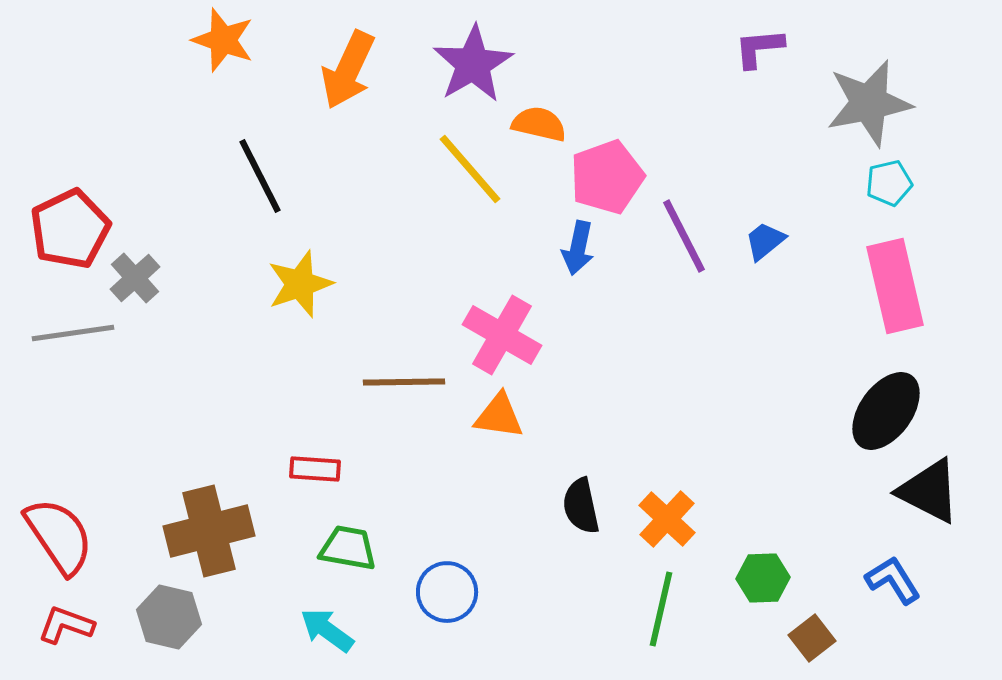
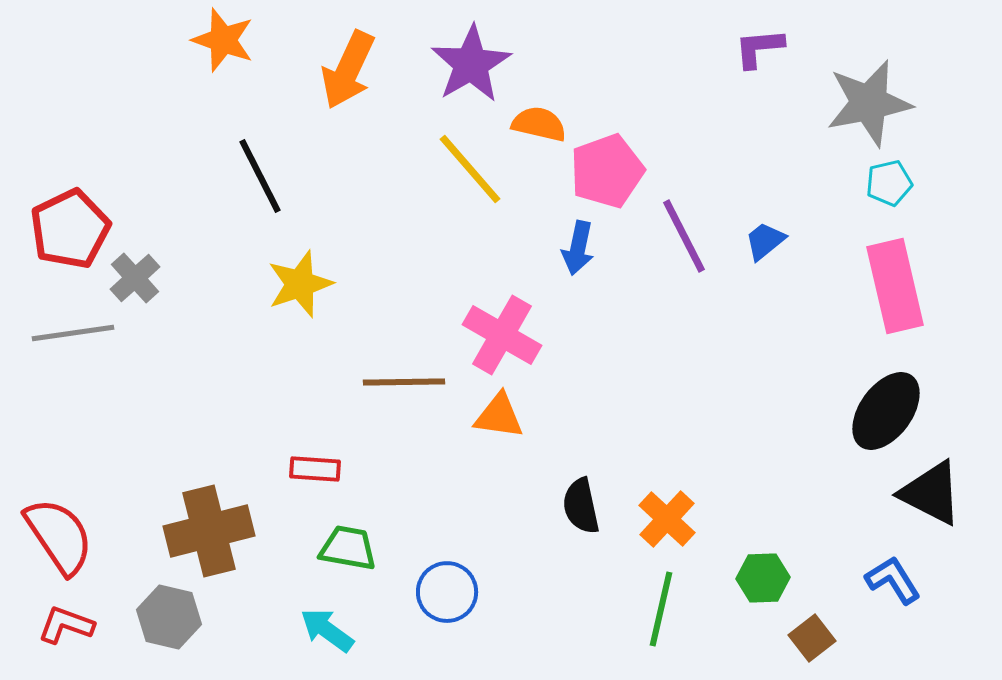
purple star: moved 2 px left
pink pentagon: moved 6 px up
black triangle: moved 2 px right, 2 px down
